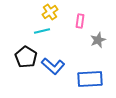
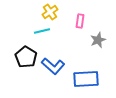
blue rectangle: moved 4 px left
